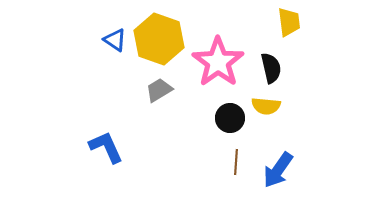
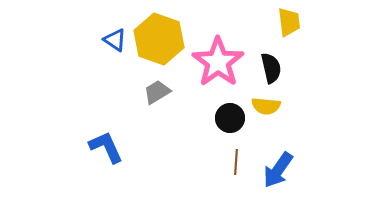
gray trapezoid: moved 2 px left, 2 px down
